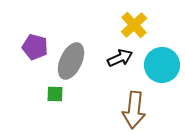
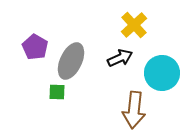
purple pentagon: rotated 15 degrees clockwise
cyan circle: moved 8 px down
green square: moved 2 px right, 2 px up
